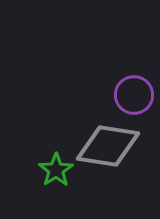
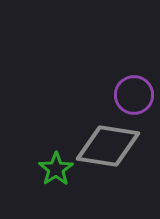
green star: moved 1 px up
